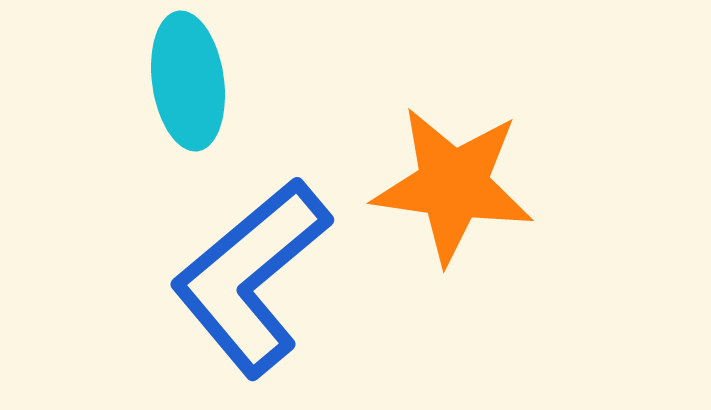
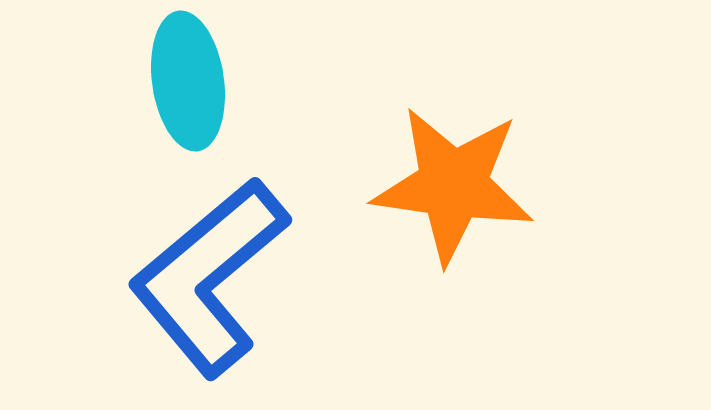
blue L-shape: moved 42 px left
